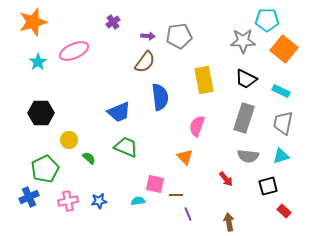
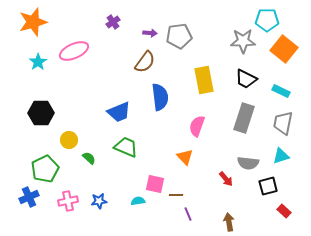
purple arrow: moved 2 px right, 3 px up
gray semicircle: moved 7 px down
